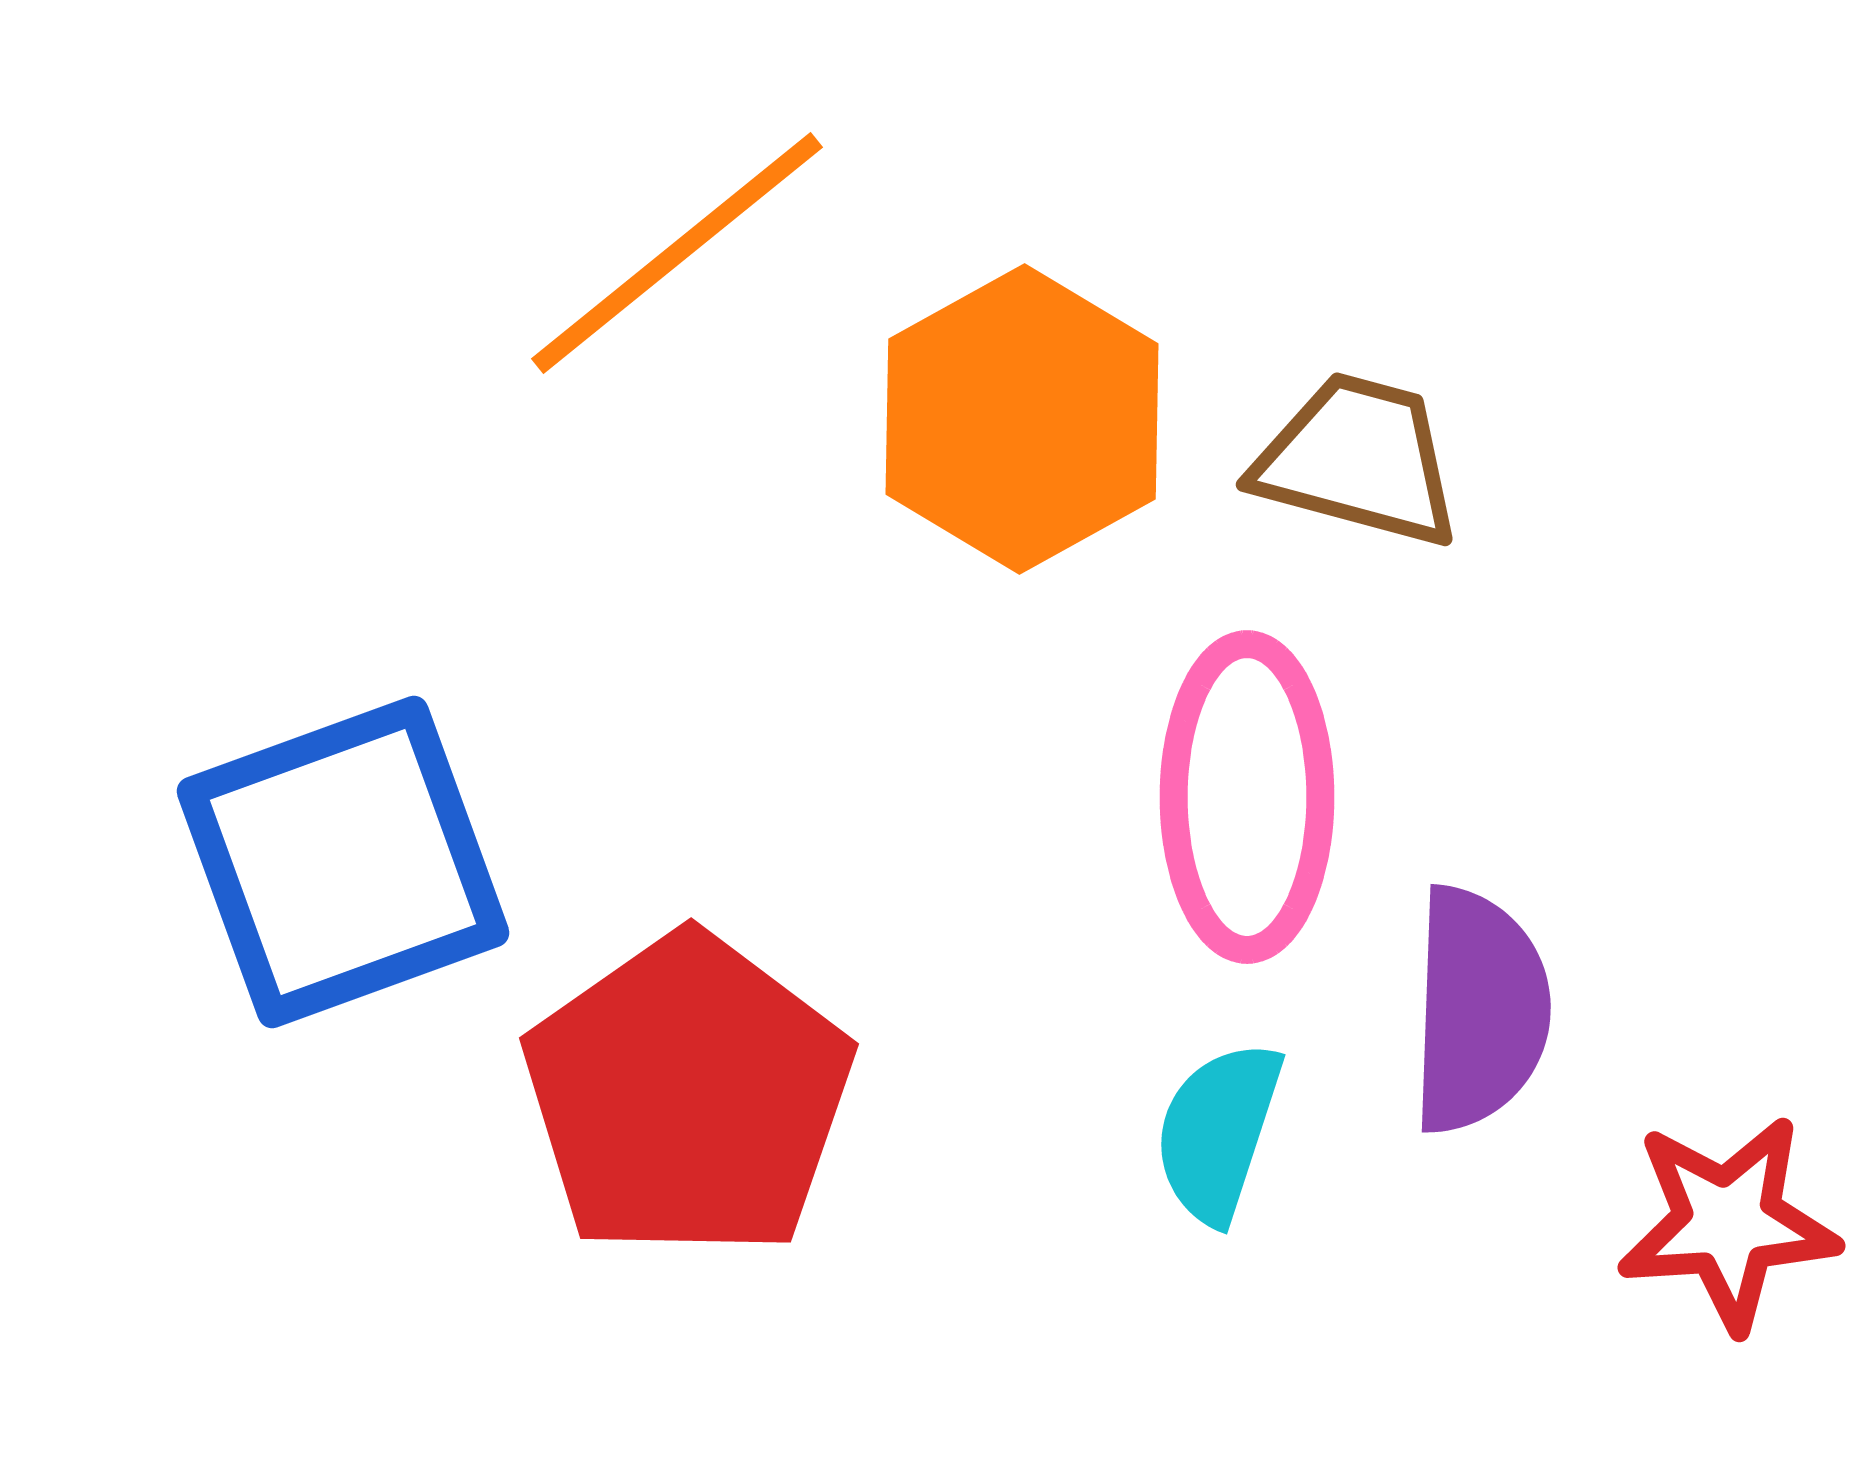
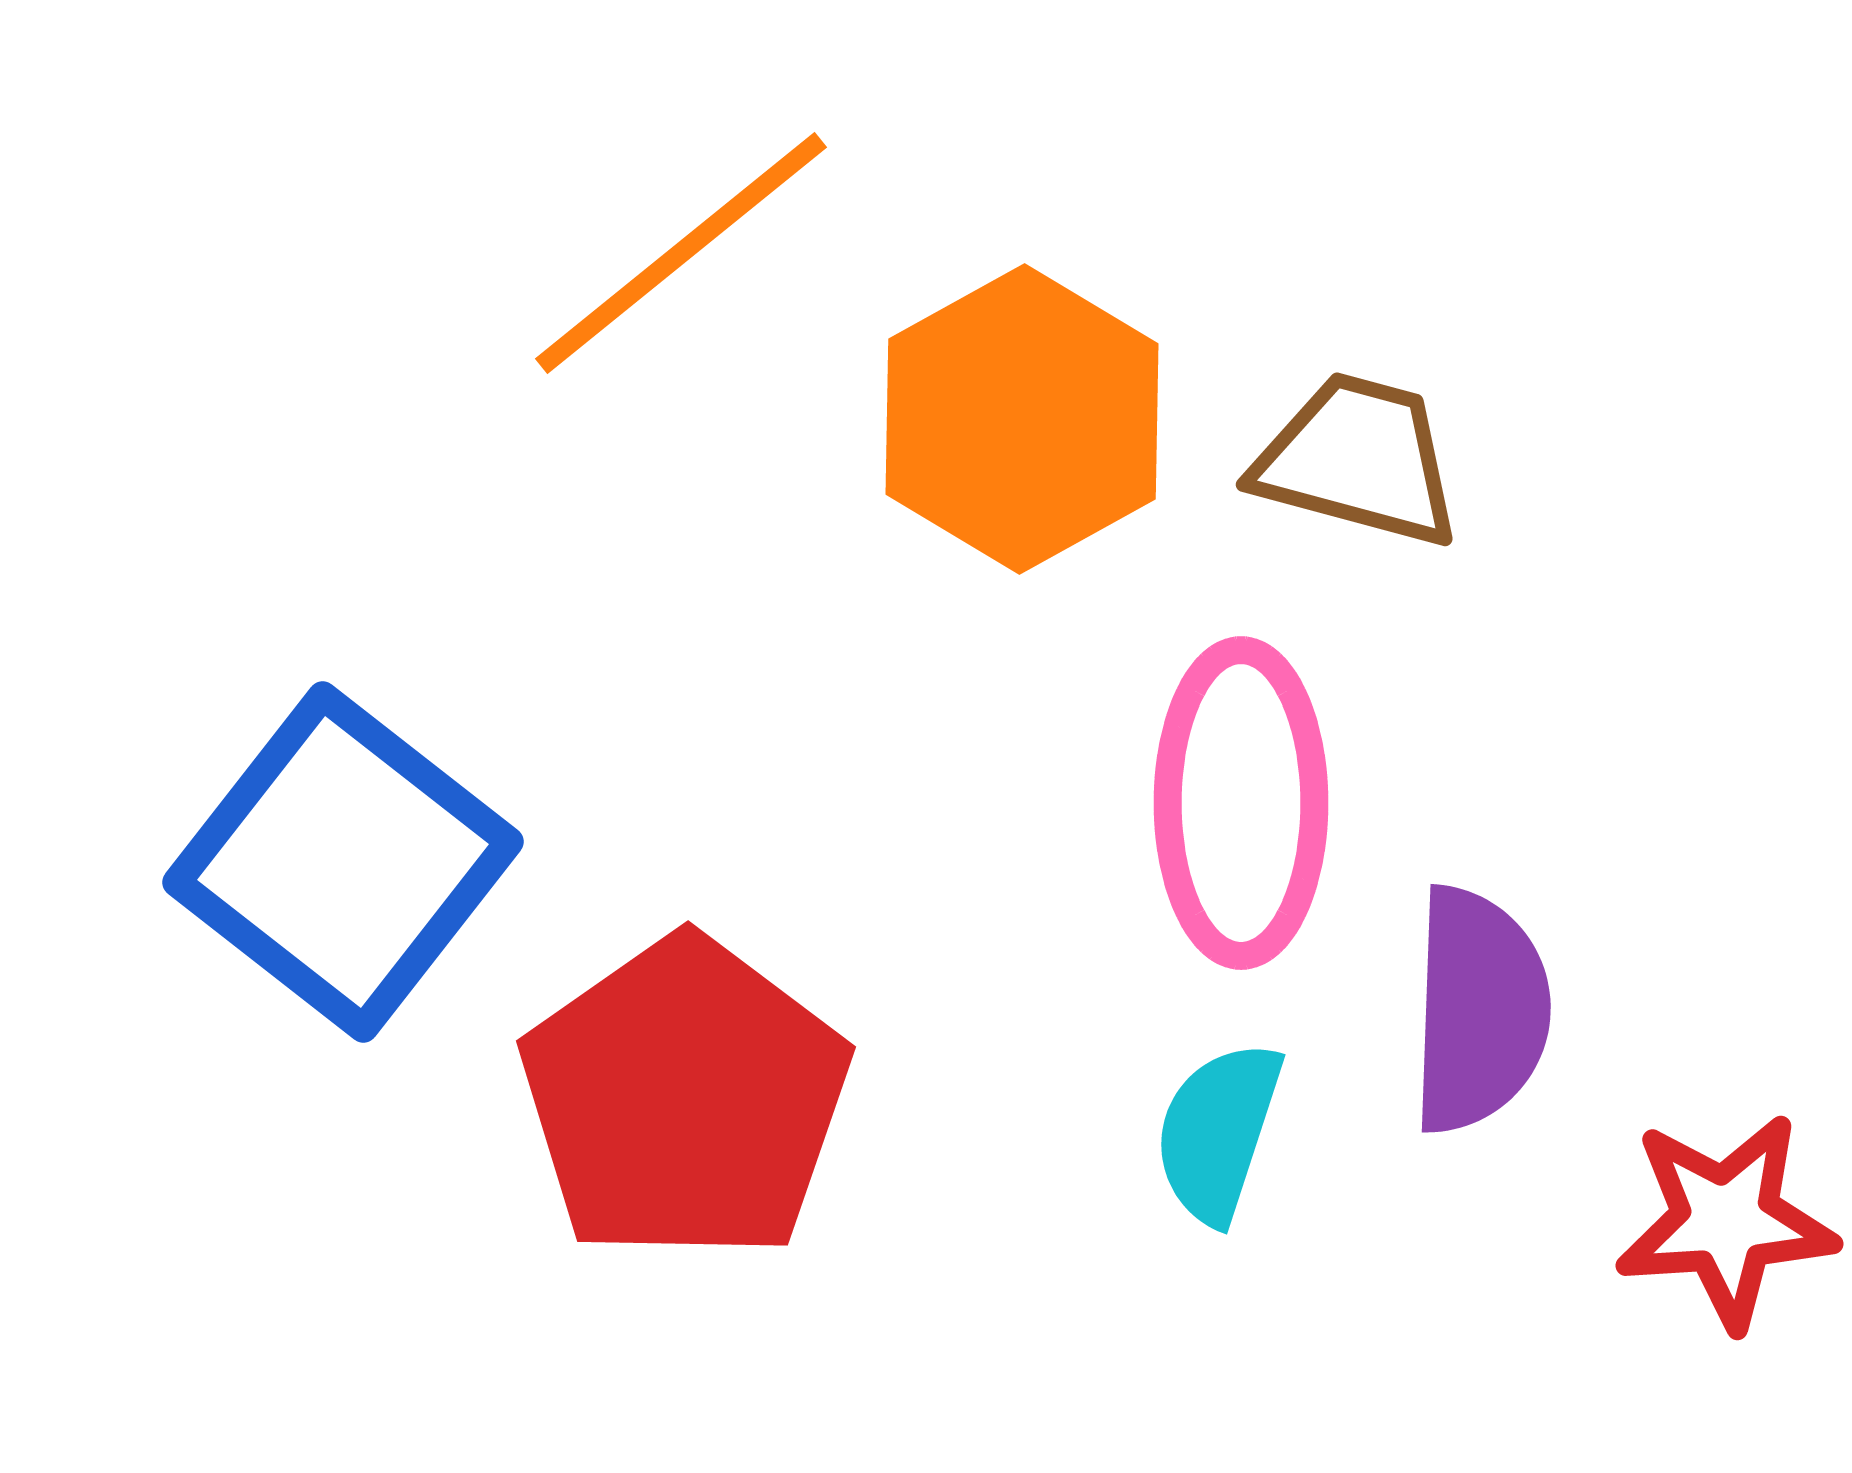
orange line: moved 4 px right
pink ellipse: moved 6 px left, 6 px down
blue square: rotated 32 degrees counterclockwise
red pentagon: moved 3 px left, 3 px down
red star: moved 2 px left, 2 px up
